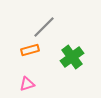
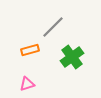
gray line: moved 9 px right
